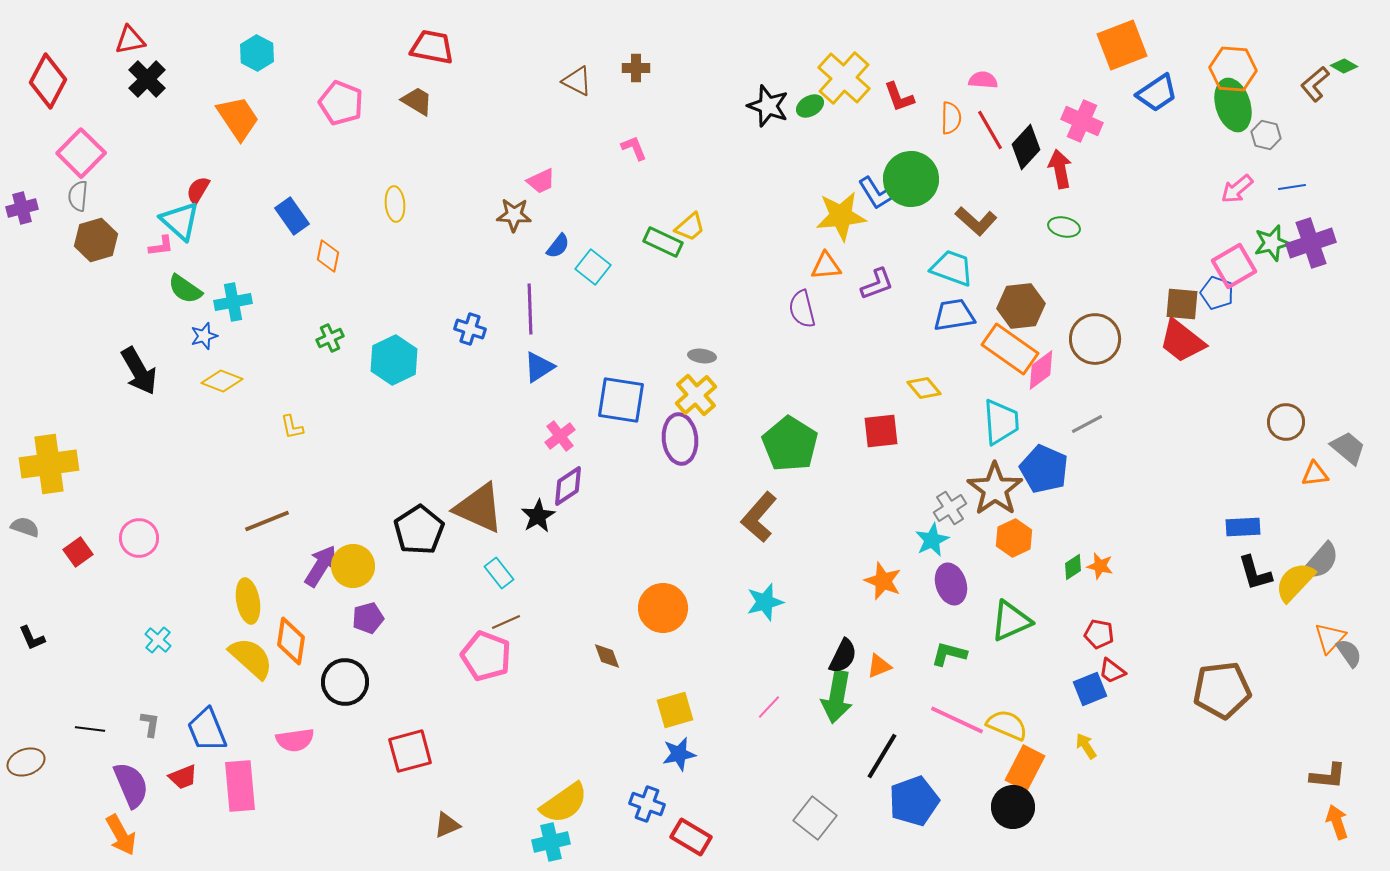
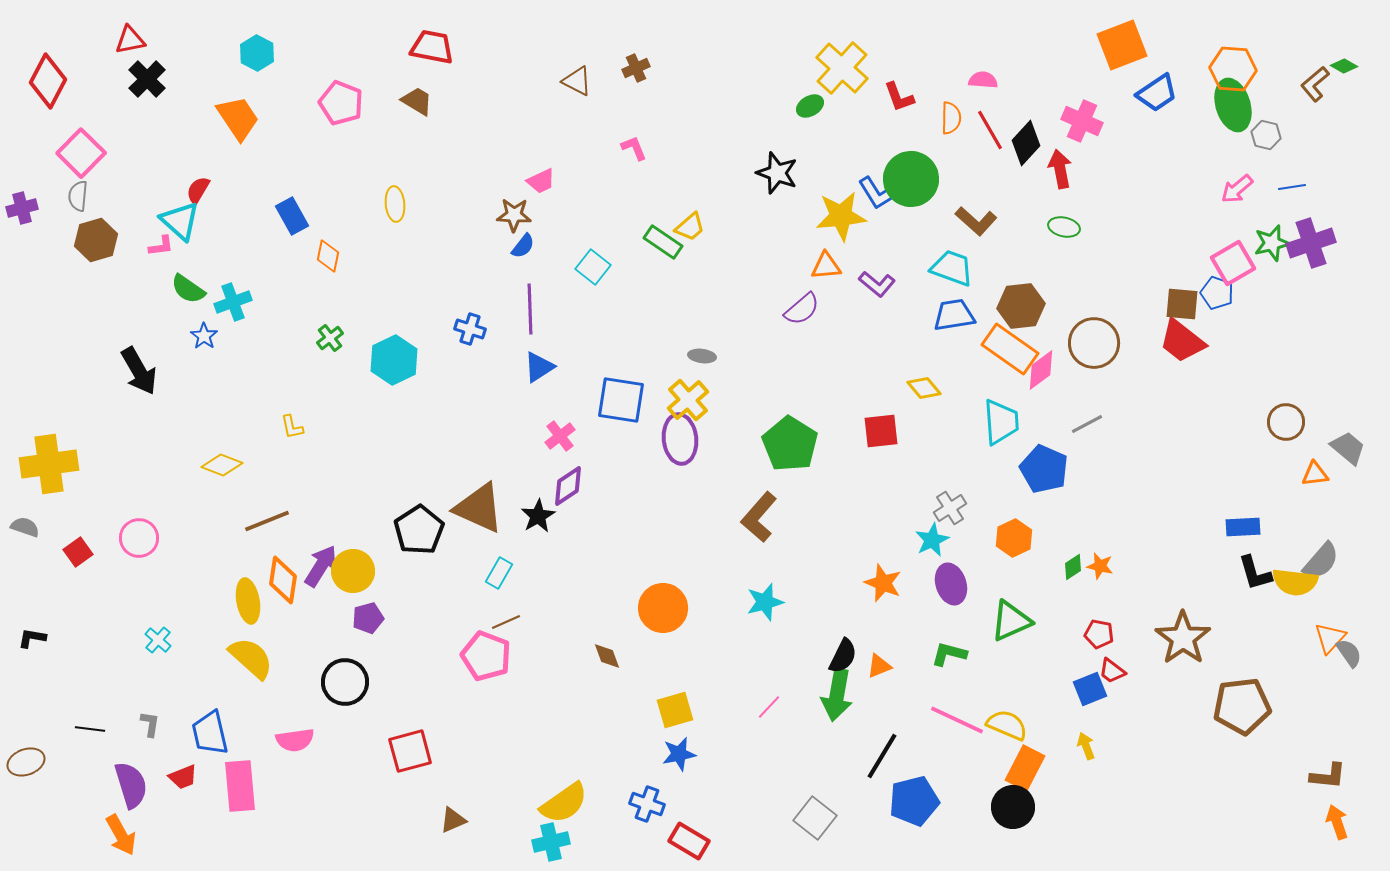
brown cross at (636, 68): rotated 24 degrees counterclockwise
yellow cross at (844, 78): moved 2 px left, 10 px up
black star at (768, 106): moved 9 px right, 67 px down
black diamond at (1026, 147): moved 4 px up
blue rectangle at (292, 216): rotated 6 degrees clockwise
green rectangle at (663, 242): rotated 9 degrees clockwise
blue semicircle at (558, 246): moved 35 px left
pink square at (1234, 266): moved 1 px left, 3 px up
purple L-shape at (877, 284): rotated 60 degrees clockwise
green semicircle at (185, 289): moved 3 px right
cyan cross at (233, 302): rotated 9 degrees counterclockwise
purple semicircle at (802, 309): rotated 117 degrees counterclockwise
blue star at (204, 336): rotated 20 degrees counterclockwise
green cross at (330, 338): rotated 12 degrees counterclockwise
brown circle at (1095, 339): moved 1 px left, 4 px down
yellow diamond at (222, 381): moved 84 px down
yellow cross at (696, 395): moved 8 px left, 5 px down
brown star at (995, 489): moved 188 px right, 149 px down
yellow circle at (353, 566): moved 5 px down
cyan rectangle at (499, 573): rotated 68 degrees clockwise
orange star at (883, 581): moved 2 px down
yellow semicircle at (1295, 582): rotated 126 degrees counterclockwise
black L-shape at (32, 638): rotated 124 degrees clockwise
orange diamond at (291, 641): moved 8 px left, 61 px up
brown pentagon at (1222, 690): moved 20 px right, 16 px down
green arrow at (837, 697): moved 2 px up
blue trapezoid at (207, 730): moved 3 px right, 3 px down; rotated 9 degrees clockwise
yellow arrow at (1086, 746): rotated 12 degrees clockwise
purple semicircle at (131, 785): rotated 6 degrees clockwise
blue pentagon at (914, 801): rotated 6 degrees clockwise
brown triangle at (447, 825): moved 6 px right, 5 px up
red rectangle at (691, 837): moved 2 px left, 4 px down
